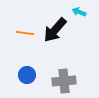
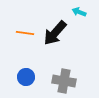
black arrow: moved 3 px down
blue circle: moved 1 px left, 2 px down
gray cross: rotated 15 degrees clockwise
